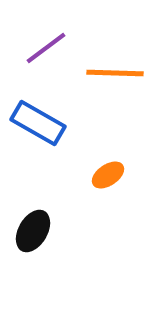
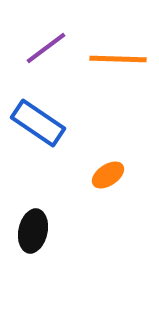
orange line: moved 3 px right, 14 px up
blue rectangle: rotated 4 degrees clockwise
black ellipse: rotated 18 degrees counterclockwise
